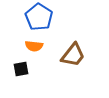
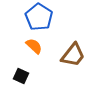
orange semicircle: rotated 144 degrees counterclockwise
black square: moved 7 px down; rotated 35 degrees clockwise
